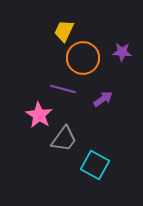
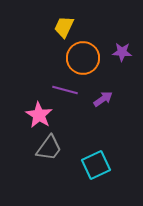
yellow trapezoid: moved 4 px up
purple line: moved 2 px right, 1 px down
gray trapezoid: moved 15 px left, 9 px down
cyan square: moved 1 px right; rotated 36 degrees clockwise
